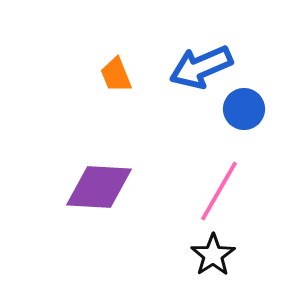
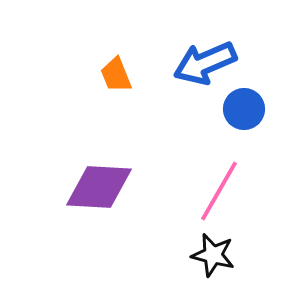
blue arrow: moved 4 px right, 4 px up
black star: rotated 24 degrees counterclockwise
